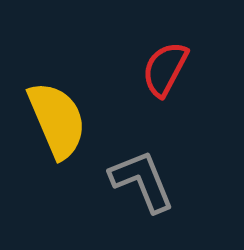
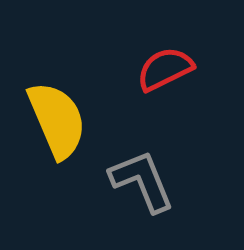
red semicircle: rotated 36 degrees clockwise
